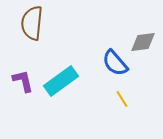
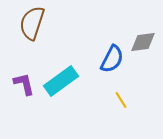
brown semicircle: rotated 12 degrees clockwise
blue semicircle: moved 3 px left, 4 px up; rotated 112 degrees counterclockwise
purple L-shape: moved 1 px right, 3 px down
yellow line: moved 1 px left, 1 px down
